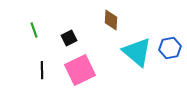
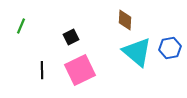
brown diamond: moved 14 px right
green line: moved 13 px left, 4 px up; rotated 42 degrees clockwise
black square: moved 2 px right, 1 px up
